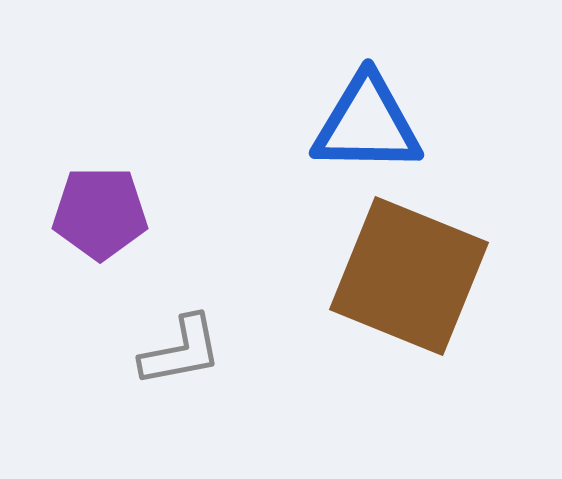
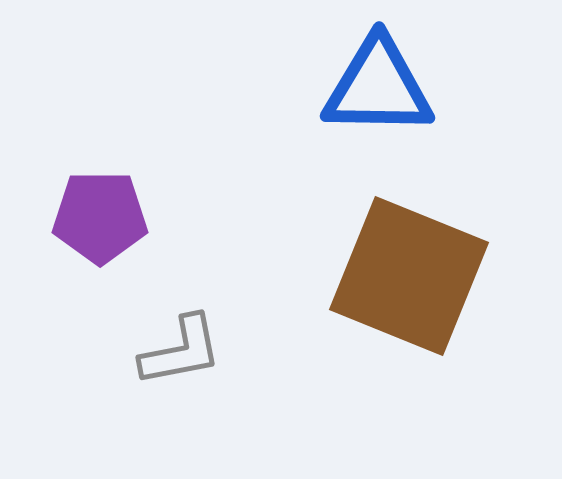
blue triangle: moved 11 px right, 37 px up
purple pentagon: moved 4 px down
